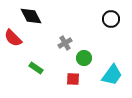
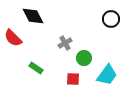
black diamond: moved 2 px right
cyan trapezoid: moved 5 px left
